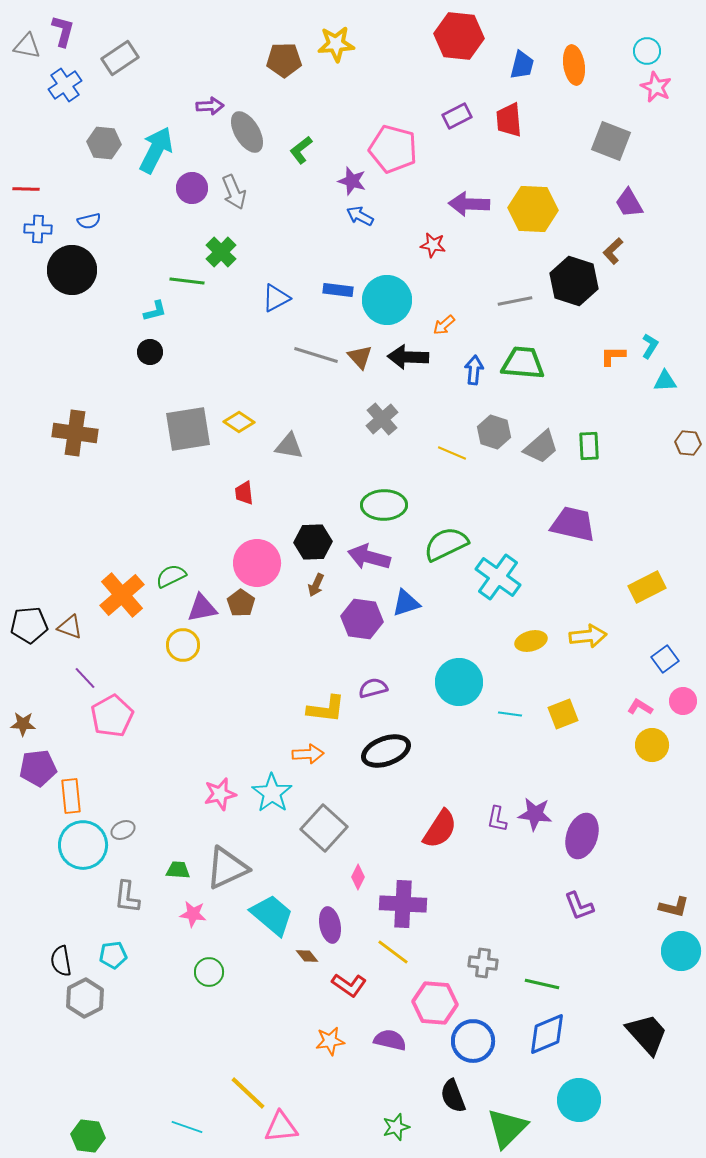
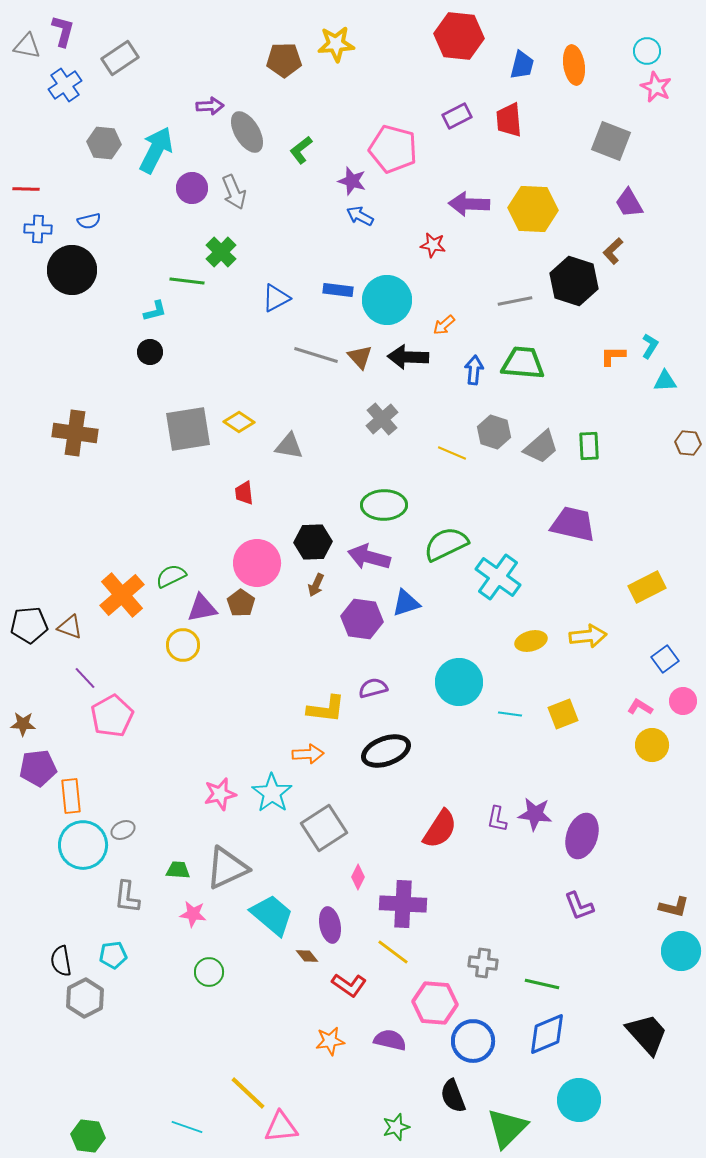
gray square at (324, 828): rotated 15 degrees clockwise
